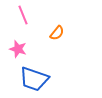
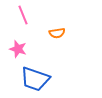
orange semicircle: rotated 42 degrees clockwise
blue trapezoid: moved 1 px right
